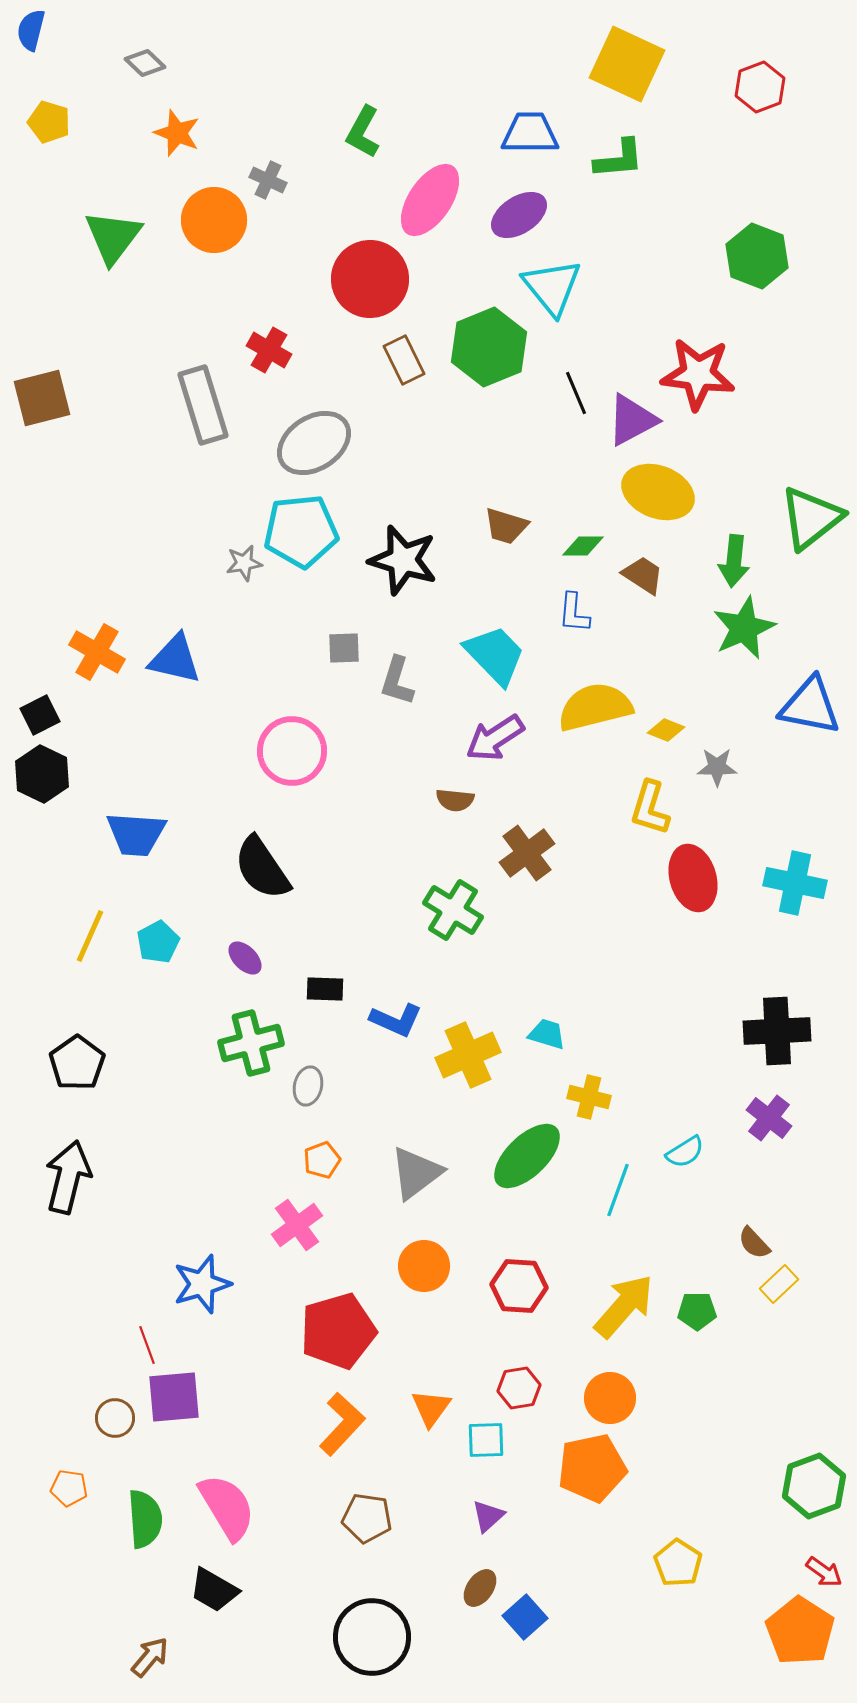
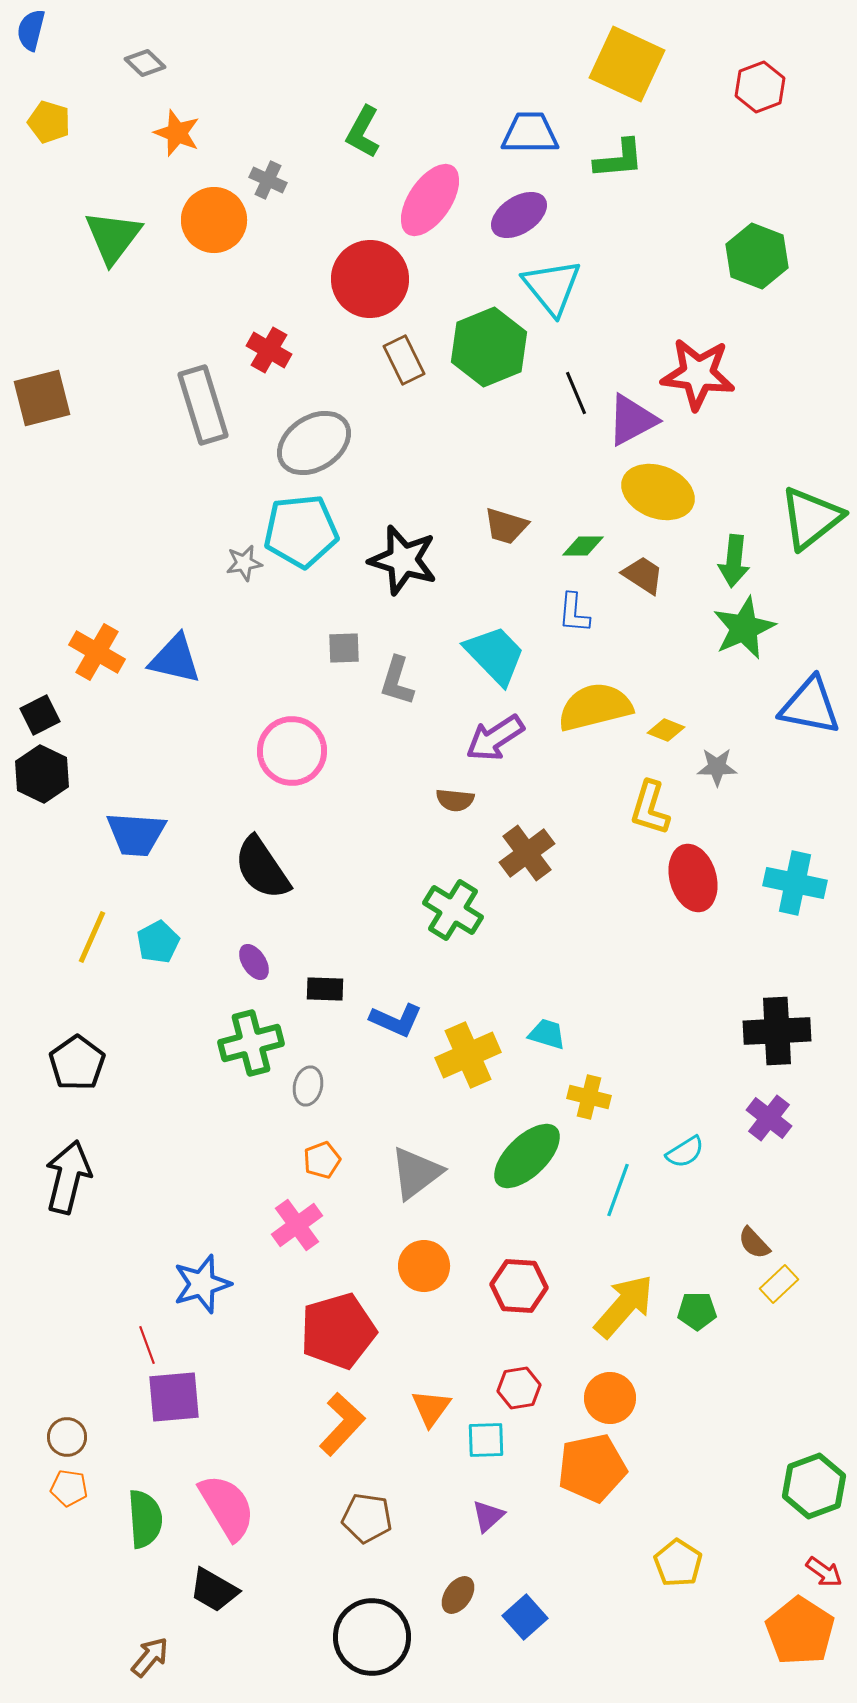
yellow line at (90, 936): moved 2 px right, 1 px down
purple ellipse at (245, 958): moved 9 px right, 4 px down; rotated 12 degrees clockwise
brown circle at (115, 1418): moved 48 px left, 19 px down
brown ellipse at (480, 1588): moved 22 px left, 7 px down
